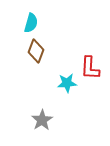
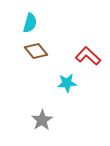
cyan semicircle: moved 1 px left
brown diamond: rotated 60 degrees counterclockwise
red L-shape: moved 2 px left, 12 px up; rotated 130 degrees clockwise
